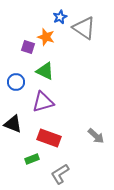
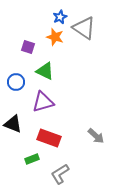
orange star: moved 9 px right
